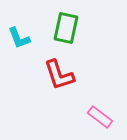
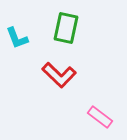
cyan L-shape: moved 2 px left
red L-shape: rotated 28 degrees counterclockwise
